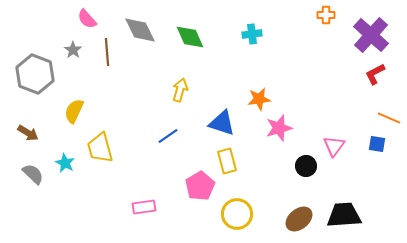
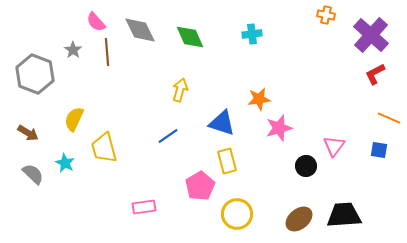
orange cross: rotated 12 degrees clockwise
pink semicircle: moved 9 px right, 3 px down
yellow semicircle: moved 8 px down
blue square: moved 2 px right, 6 px down
yellow trapezoid: moved 4 px right
